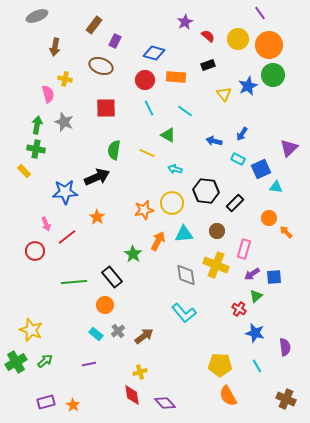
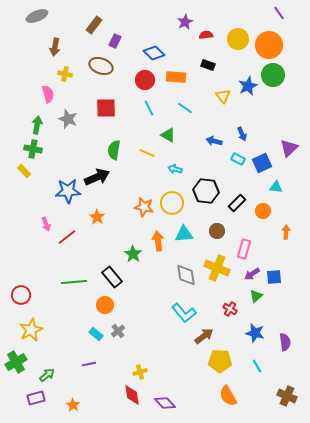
purple line at (260, 13): moved 19 px right
red semicircle at (208, 36): moved 2 px left, 1 px up; rotated 48 degrees counterclockwise
blue diamond at (154, 53): rotated 30 degrees clockwise
black rectangle at (208, 65): rotated 40 degrees clockwise
yellow cross at (65, 79): moved 5 px up
yellow triangle at (224, 94): moved 1 px left, 2 px down
cyan line at (185, 111): moved 3 px up
gray star at (64, 122): moved 4 px right, 3 px up
blue arrow at (242, 134): rotated 56 degrees counterclockwise
green cross at (36, 149): moved 3 px left
blue square at (261, 169): moved 1 px right, 6 px up
blue star at (65, 192): moved 3 px right, 1 px up
black rectangle at (235, 203): moved 2 px right
orange star at (144, 210): moved 3 px up; rotated 24 degrees clockwise
orange circle at (269, 218): moved 6 px left, 7 px up
orange arrow at (286, 232): rotated 48 degrees clockwise
orange arrow at (158, 241): rotated 36 degrees counterclockwise
red circle at (35, 251): moved 14 px left, 44 px down
yellow cross at (216, 265): moved 1 px right, 3 px down
red cross at (239, 309): moved 9 px left
yellow star at (31, 330): rotated 25 degrees clockwise
brown arrow at (144, 336): moved 60 px right
purple semicircle at (285, 347): moved 5 px up
green arrow at (45, 361): moved 2 px right, 14 px down
yellow pentagon at (220, 365): moved 4 px up
brown cross at (286, 399): moved 1 px right, 3 px up
purple rectangle at (46, 402): moved 10 px left, 4 px up
